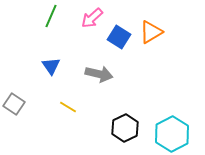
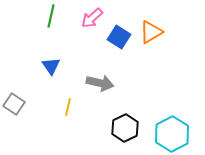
green line: rotated 10 degrees counterclockwise
gray arrow: moved 1 px right, 9 px down
yellow line: rotated 72 degrees clockwise
